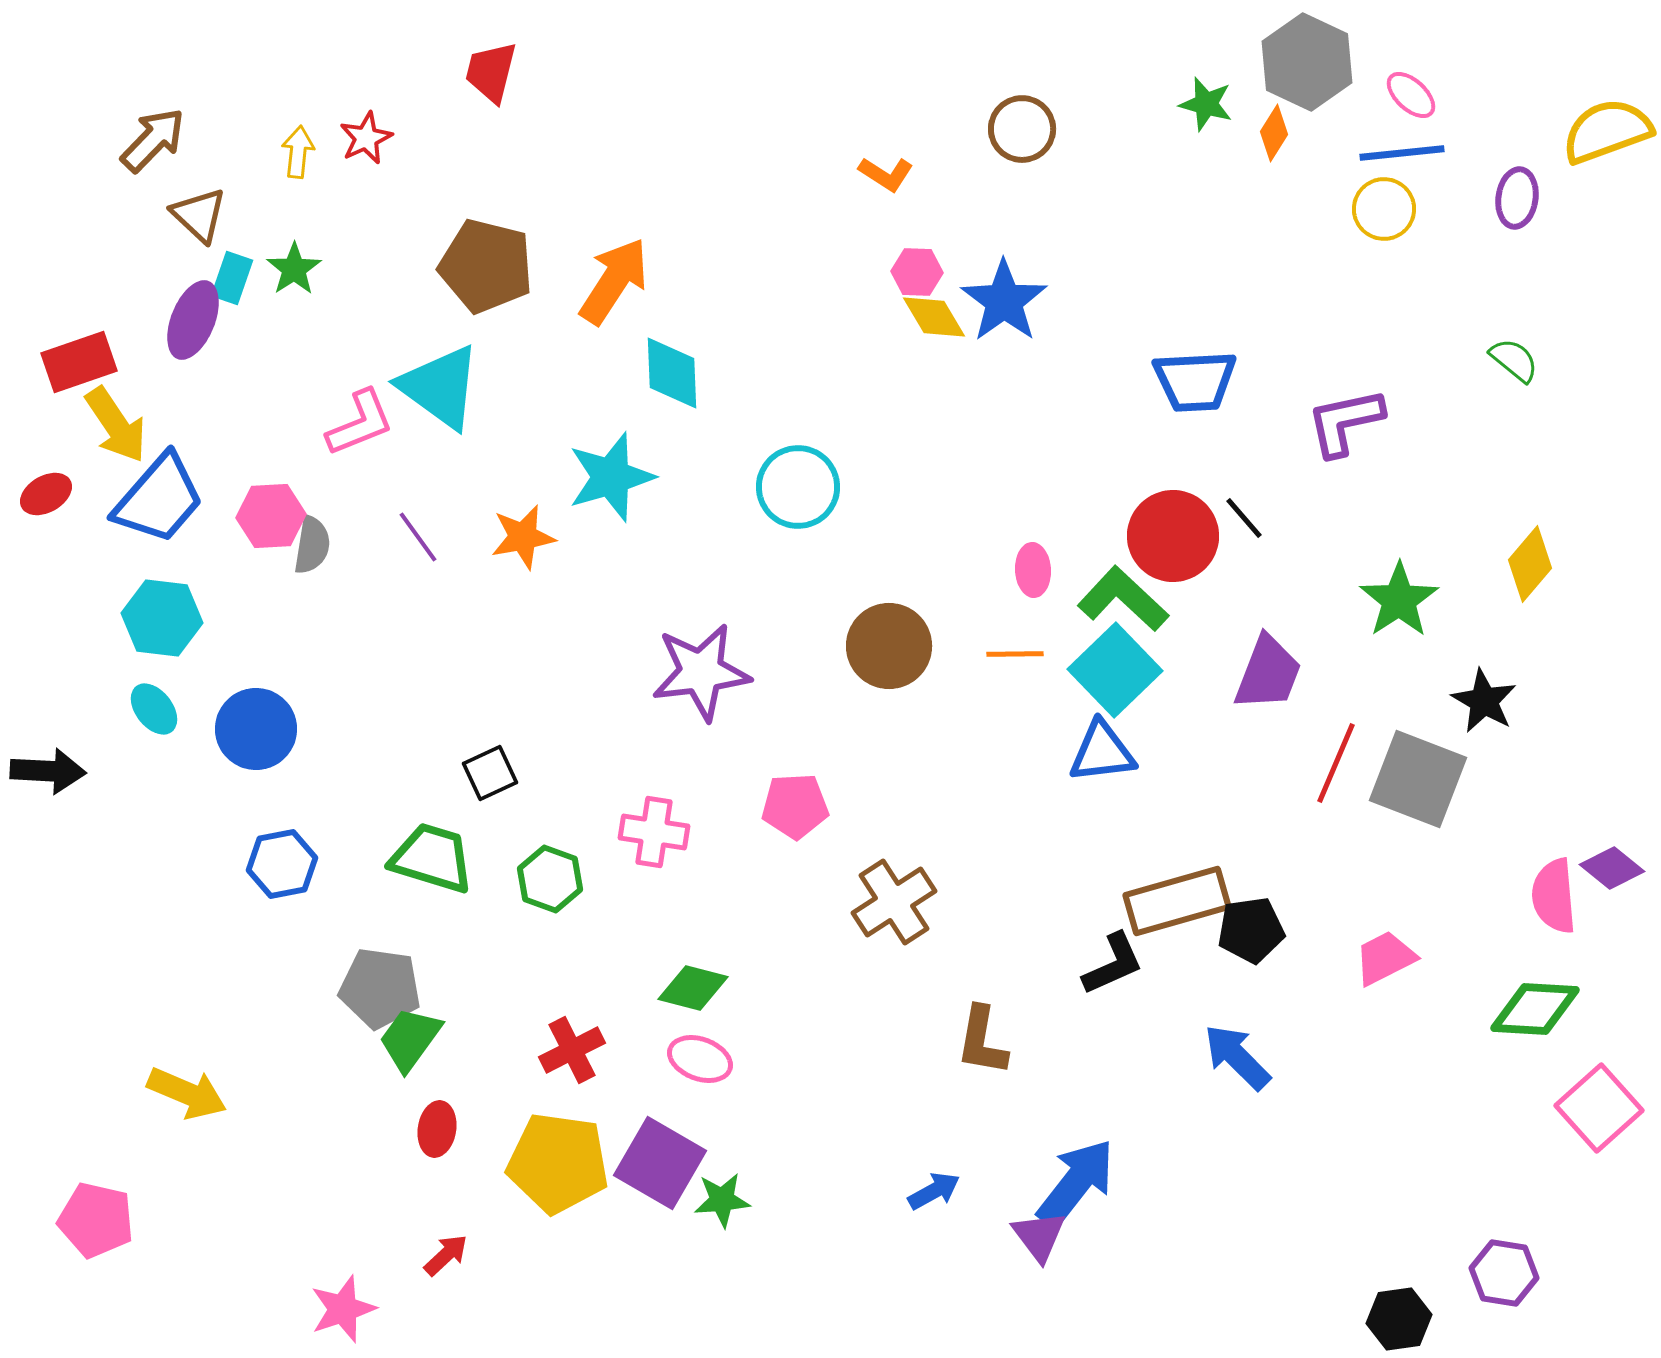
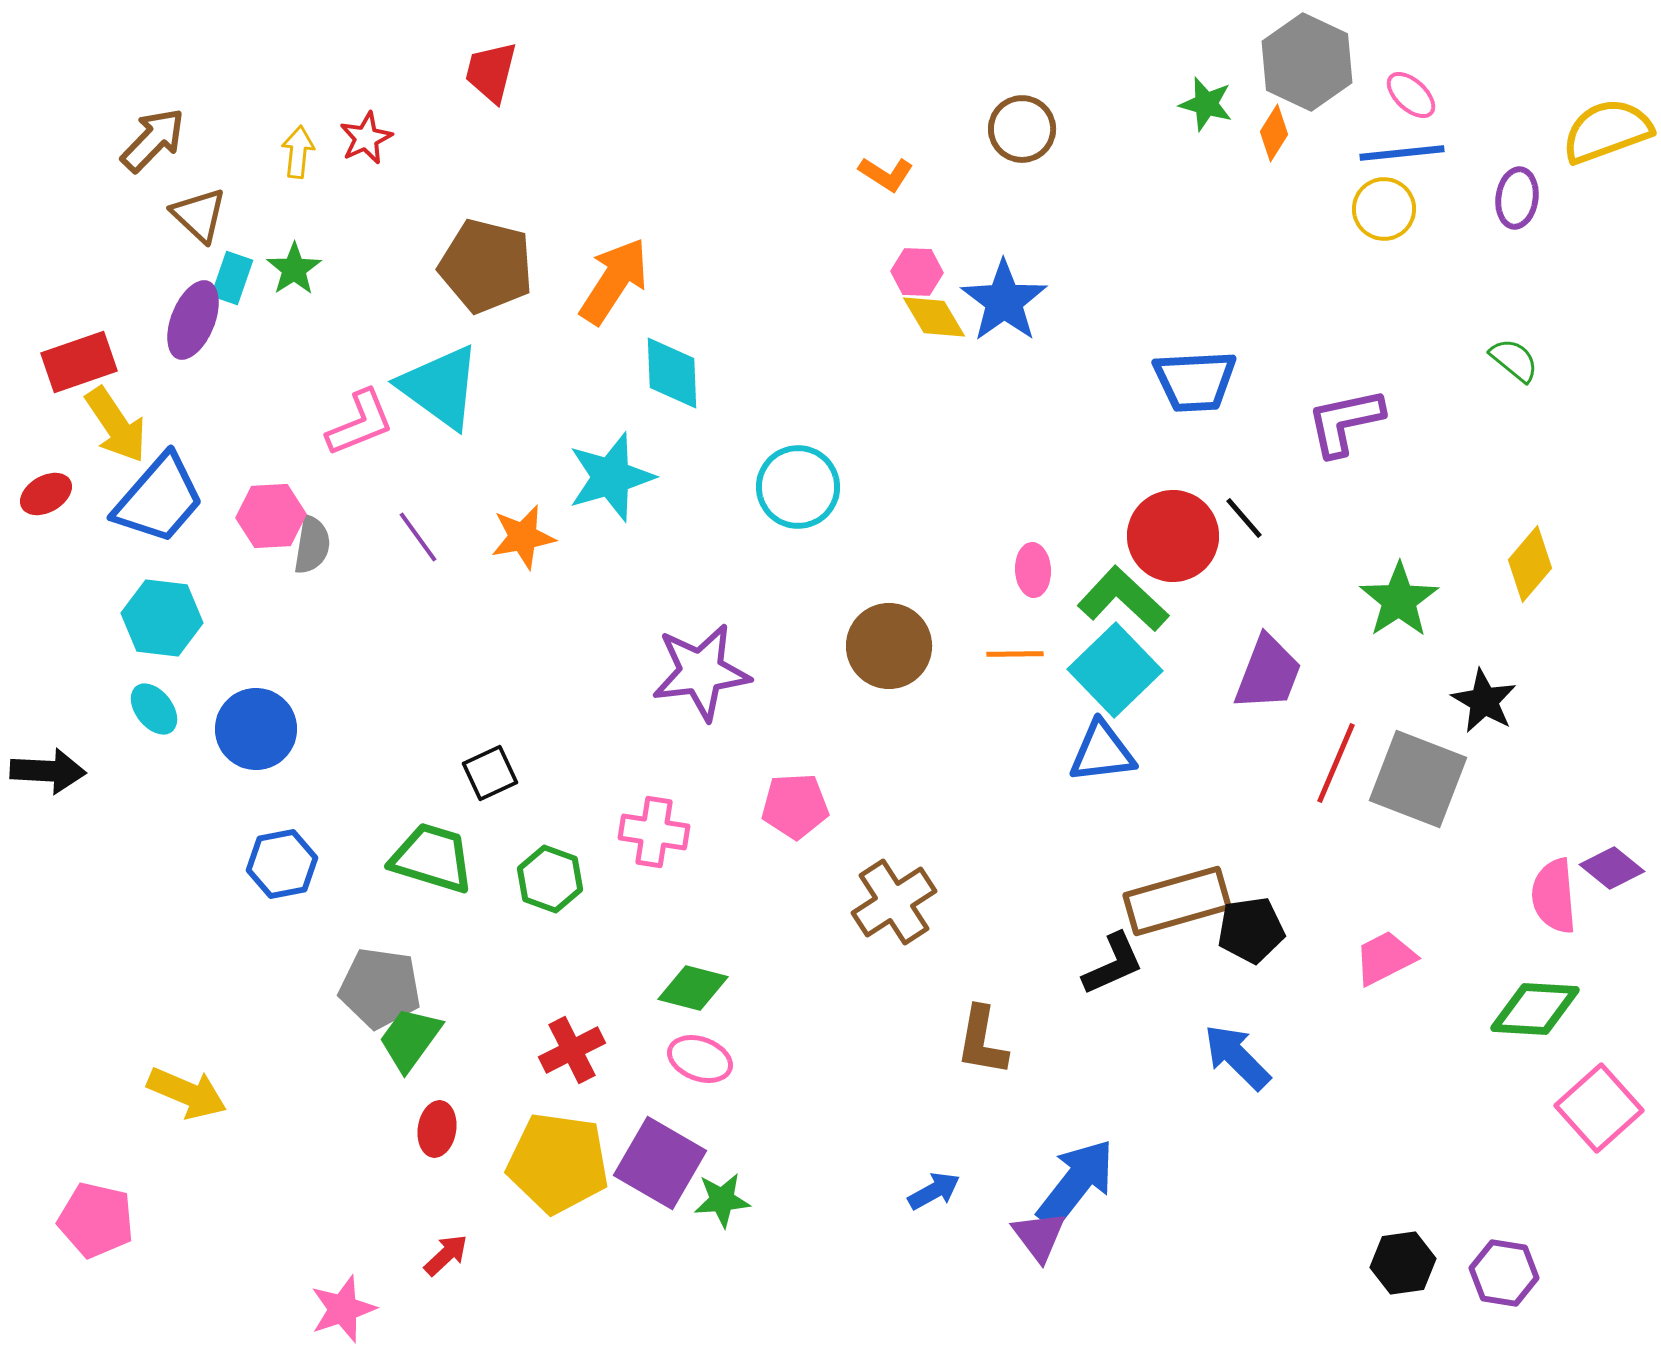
black hexagon at (1399, 1319): moved 4 px right, 56 px up
